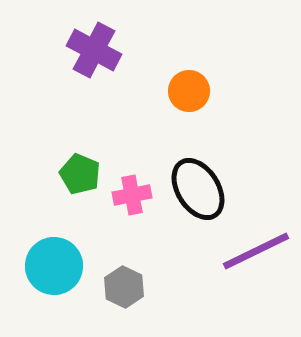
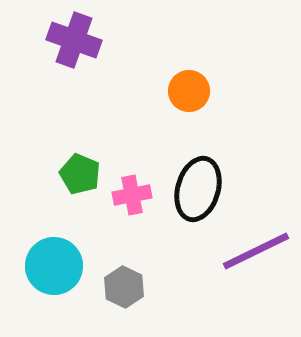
purple cross: moved 20 px left, 10 px up; rotated 8 degrees counterclockwise
black ellipse: rotated 48 degrees clockwise
